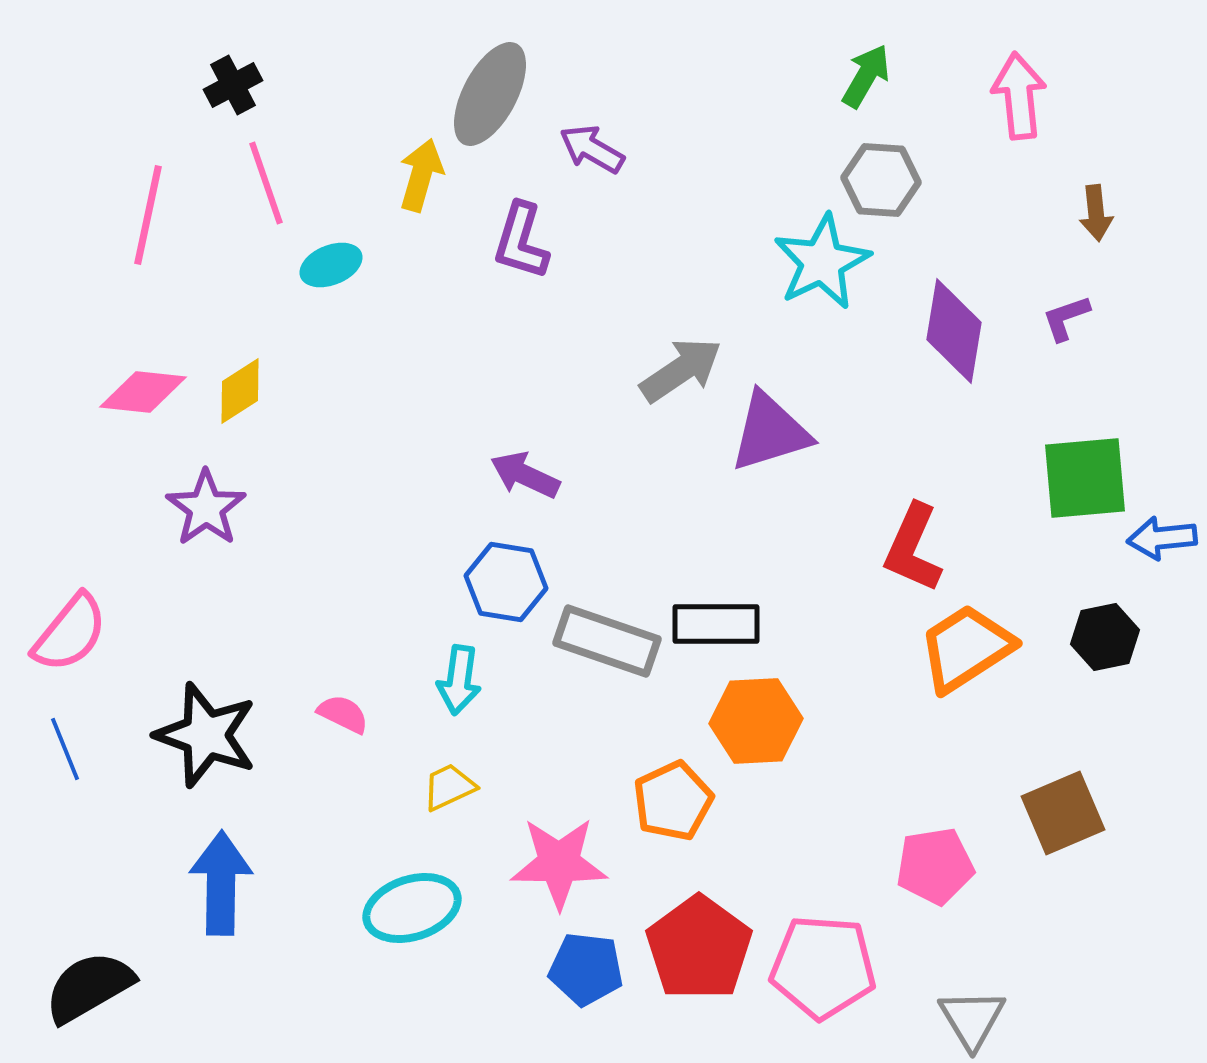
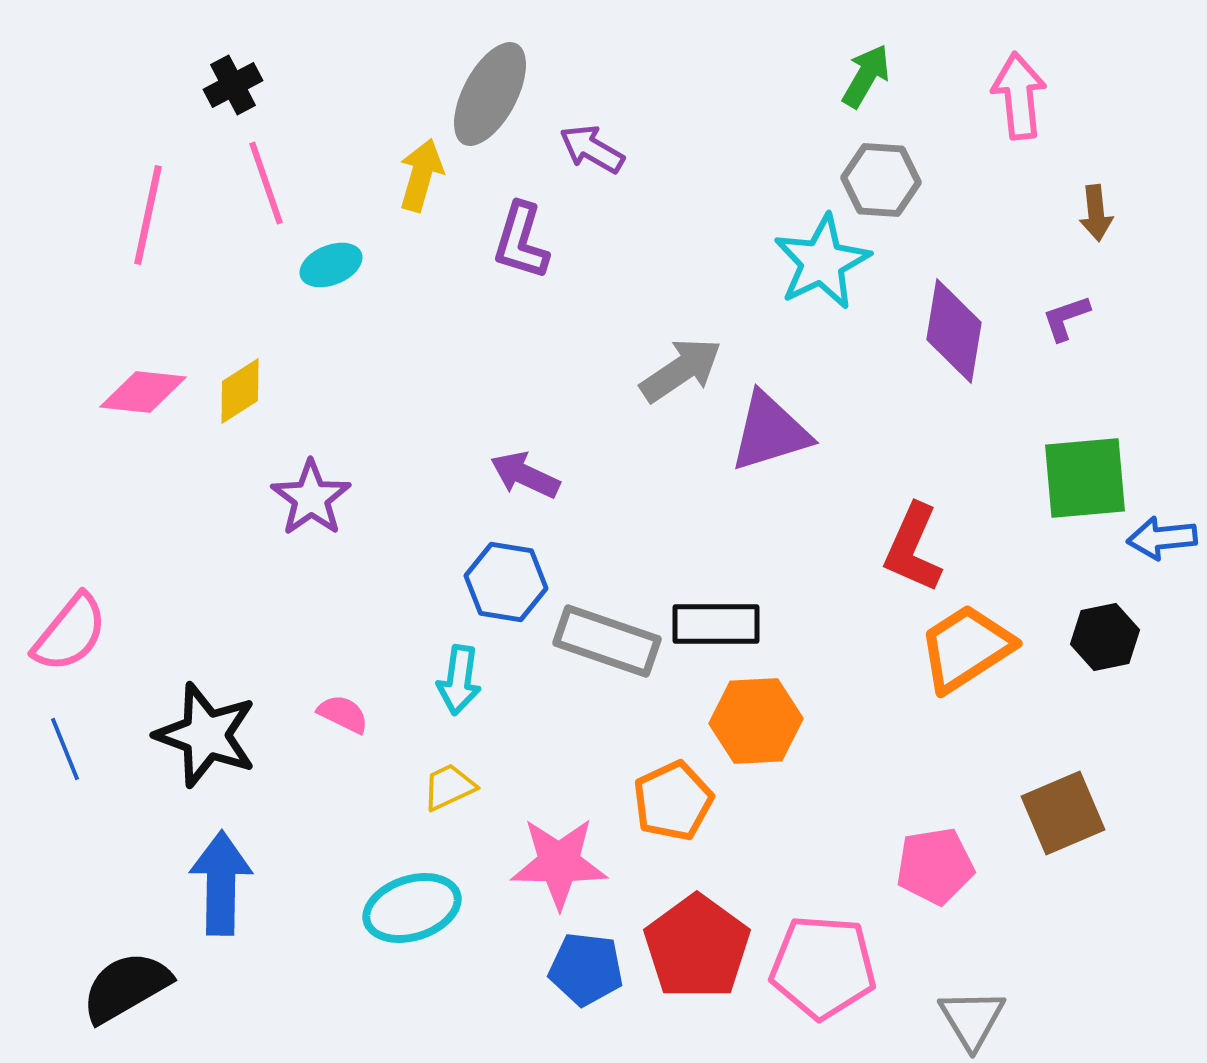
purple star at (206, 508): moved 105 px right, 10 px up
red pentagon at (699, 948): moved 2 px left, 1 px up
black semicircle at (89, 987): moved 37 px right
